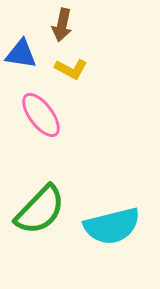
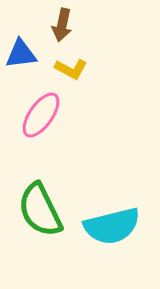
blue triangle: rotated 16 degrees counterclockwise
pink ellipse: rotated 72 degrees clockwise
green semicircle: rotated 110 degrees clockwise
